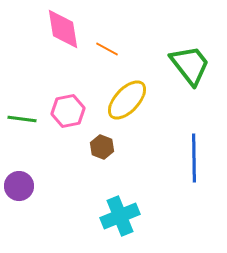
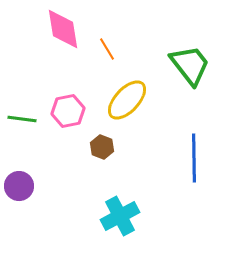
orange line: rotated 30 degrees clockwise
cyan cross: rotated 6 degrees counterclockwise
